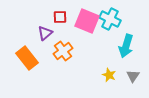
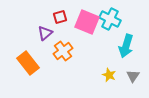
red square: rotated 16 degrees counterclockwise
pink square: moved 1 px down
orange rectangle: moved 1 px right, 5 px down
